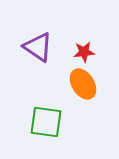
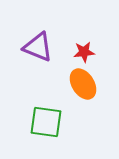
purple triangle: rotated 12 degrees counterclockwise
